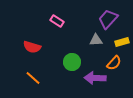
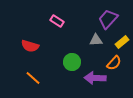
yellow rectangle: rotated 24 degrees counterclockwise
red semicircle: moved 2 px left, 1 px up
